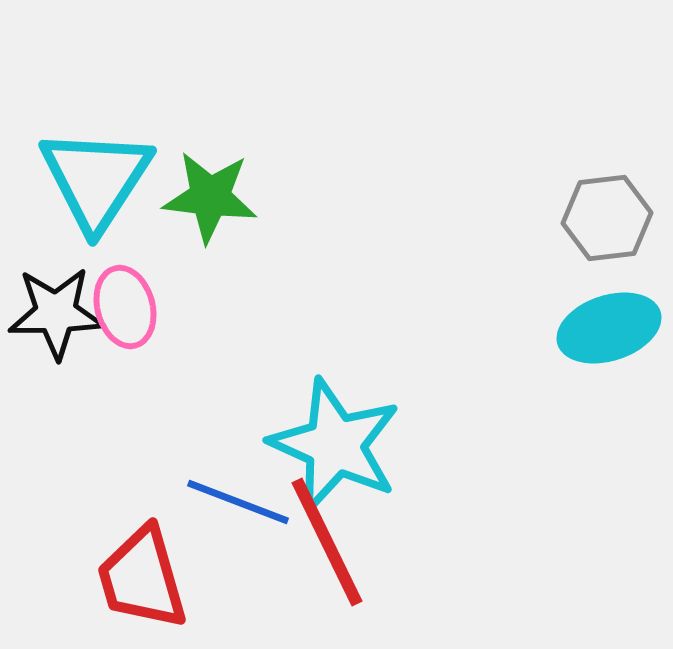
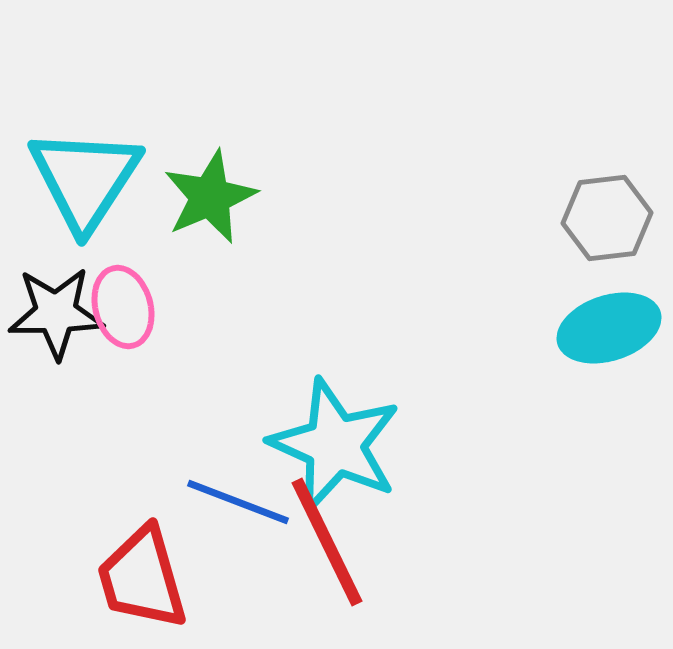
cyan triangle: moved 11 px left
green star: rotated 30 degrees counterclockwise
pink ellipse: moved 2 px left
